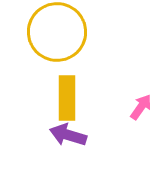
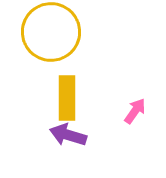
yellow circle: moved 6 px left
pink arrow: moved 6 px left, 4 px down
